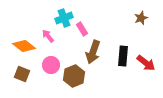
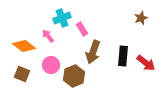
cyan cross: moved 2 px left
